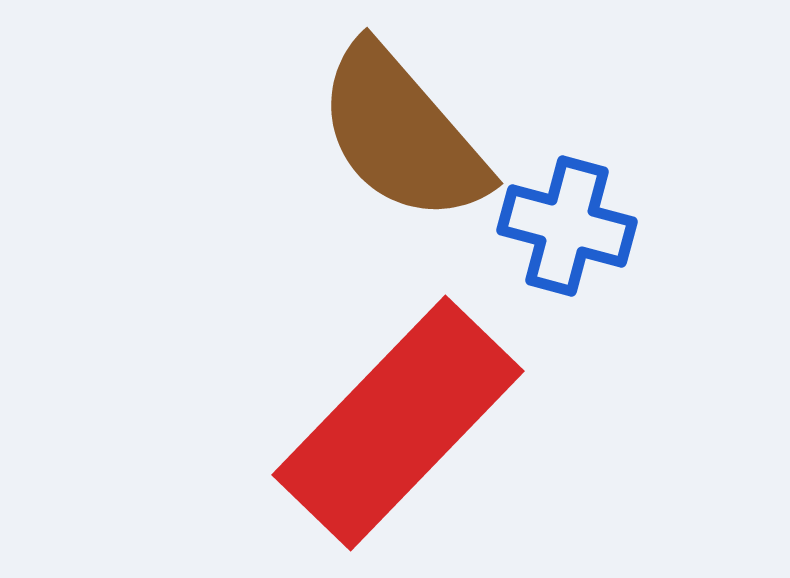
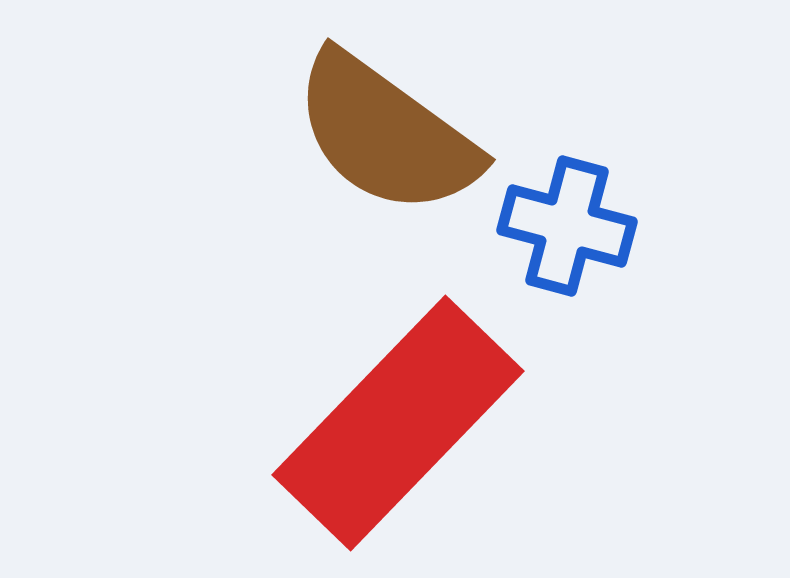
brown semicircle: moved 16 px left; rotated 13 degrees counterclockwise
